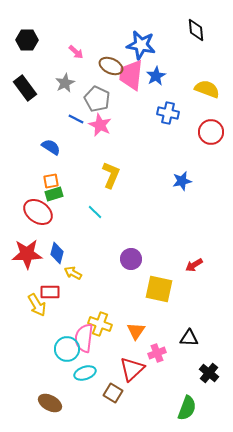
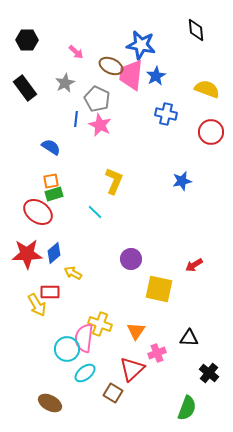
blue cross at (168, 113): moved 2 px left, 1 px down
blue line at (76, 119): rotated 70 degrees clockwise
yellow L-shape at (111, 175): moved 3 px right, 6 px down
blue diamond at (57, 253): moved 3 px left; rotated 35 degrees clockwise
cyan ellipse at (85, 373): rotated 20 degrees counterclockwise
